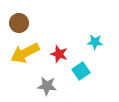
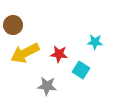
brown circle: moved 6 px left, 2 px down
red star: rotated 12 degrees counterclockwise
cyan square: moved 1 px up; rotated 24 degrees counterclockwise
